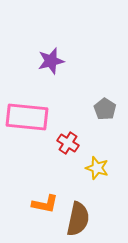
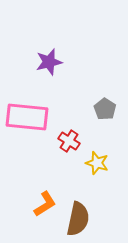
purple star: moved 2 px left, 1 px down
red cross: moved 1 px right, 2 px up
yellow star: moved 5 px up
orange L-shape: rotated 44 degrees counterclockwise
